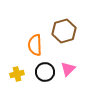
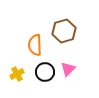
yellow cross: rotated 16 degrees counterclockwise
